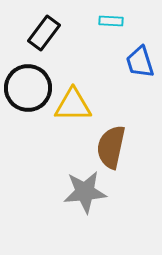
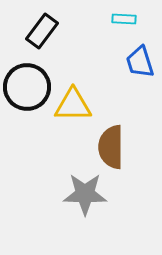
cyan rectangle: moved 13 px right, 2 px up
black rectangle: moved 2 px left, 2 px up
black circle: moved 1 px left, 1 px up
brown semicircle: rotated 12 degrees counterclockwise
gray star: moved 2 px down; rotated 6 degrees clockwise
